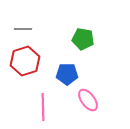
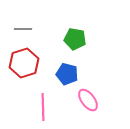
green pentagon: moved 8 px left
red hexagon: moved 1 px left, 2 px down
blue pentagon: rotated 15 degrees clockwise
